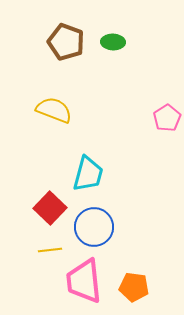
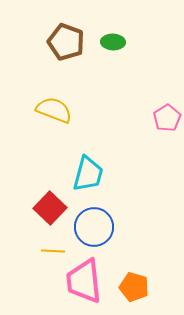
yellow line: moved 3 px right, 1 px down; rotated 10 degrees clockwise
orange pentagon: rotated 8 degrees clockwise
